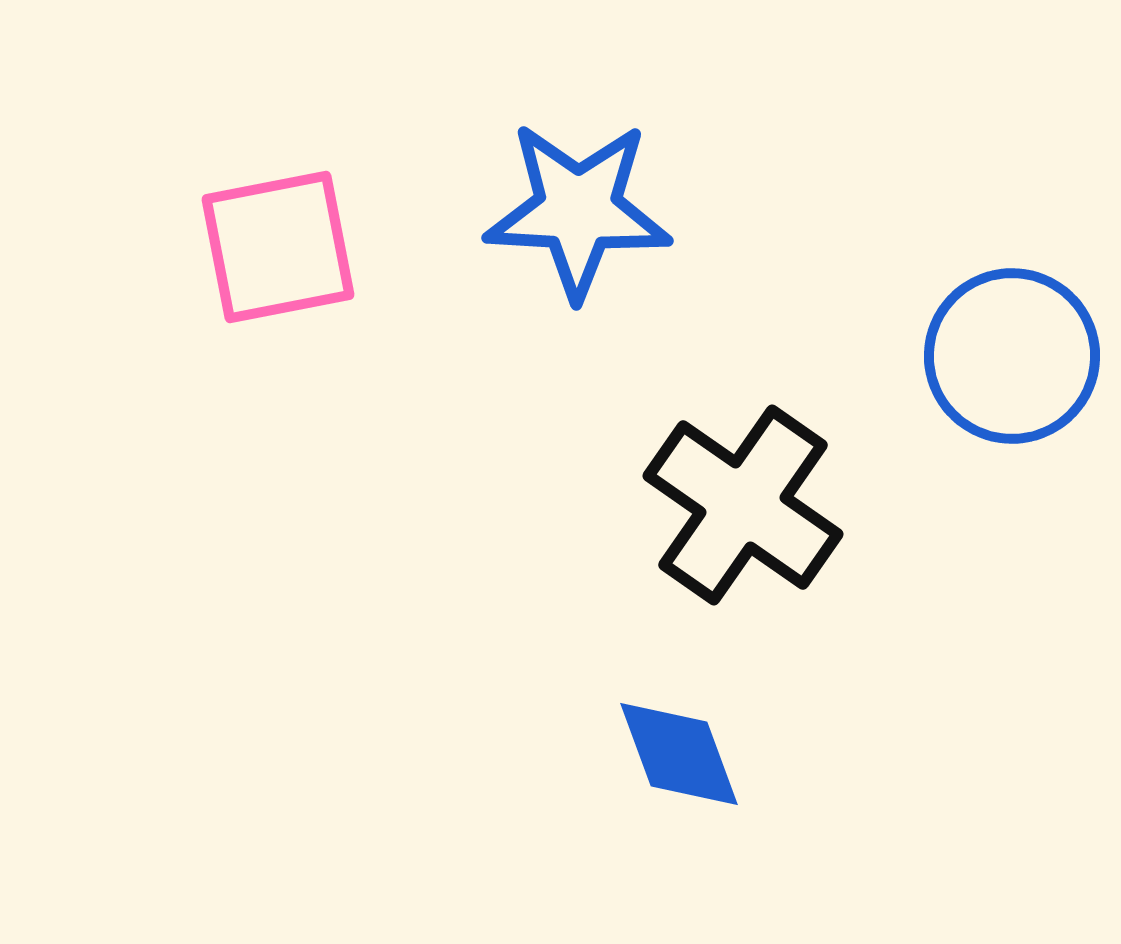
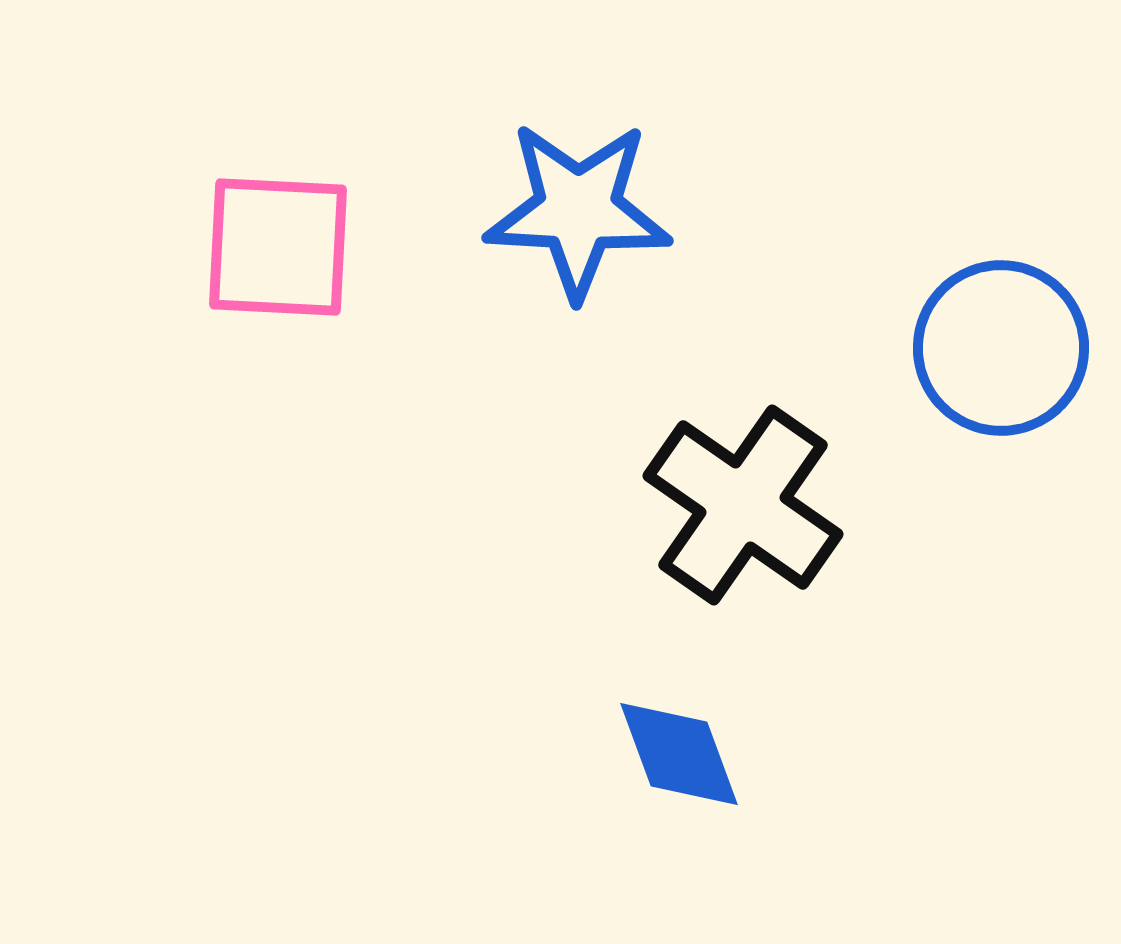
pink square: rotated 14 degrees clockwise
blue circle: moved 11 px left, 8 px up
